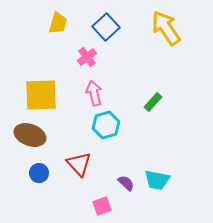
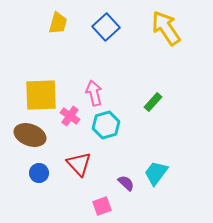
pink cross: moved 17 px left, 59 px down; rotated 18 degrees counterclockwise
cyan trapezoid: moved 1 px left, 7 px up; rotated 116 degrees clockwise
